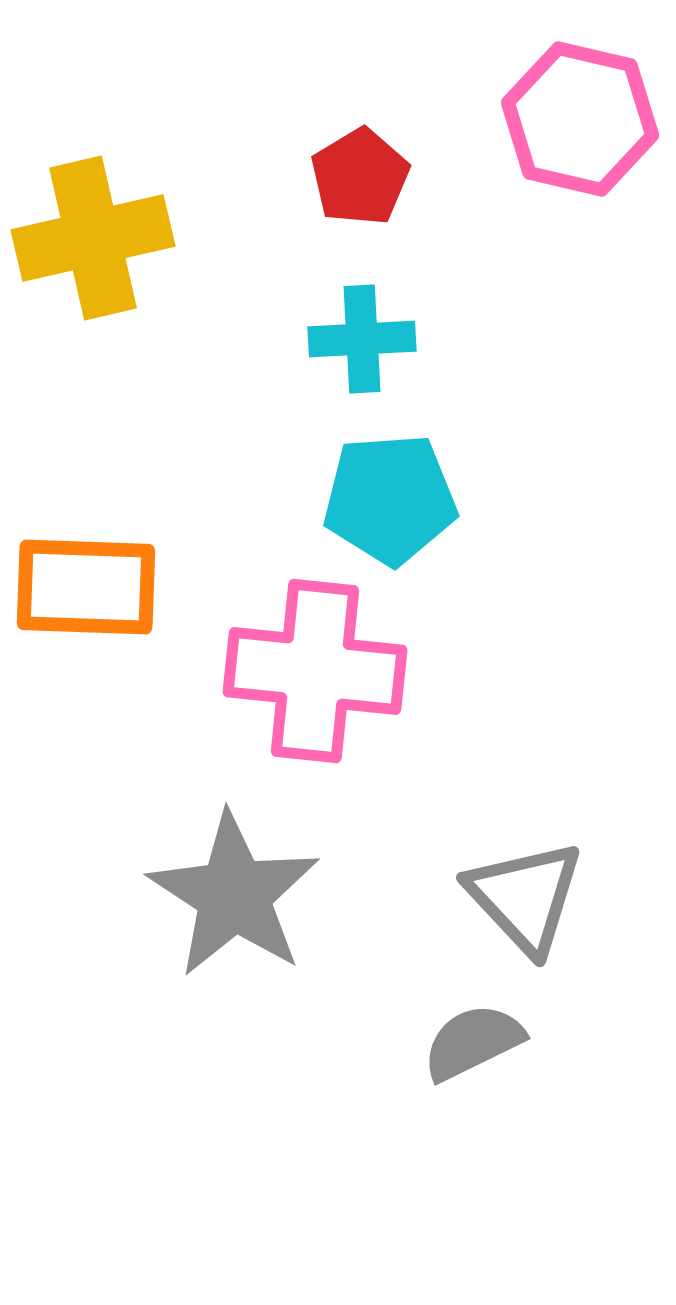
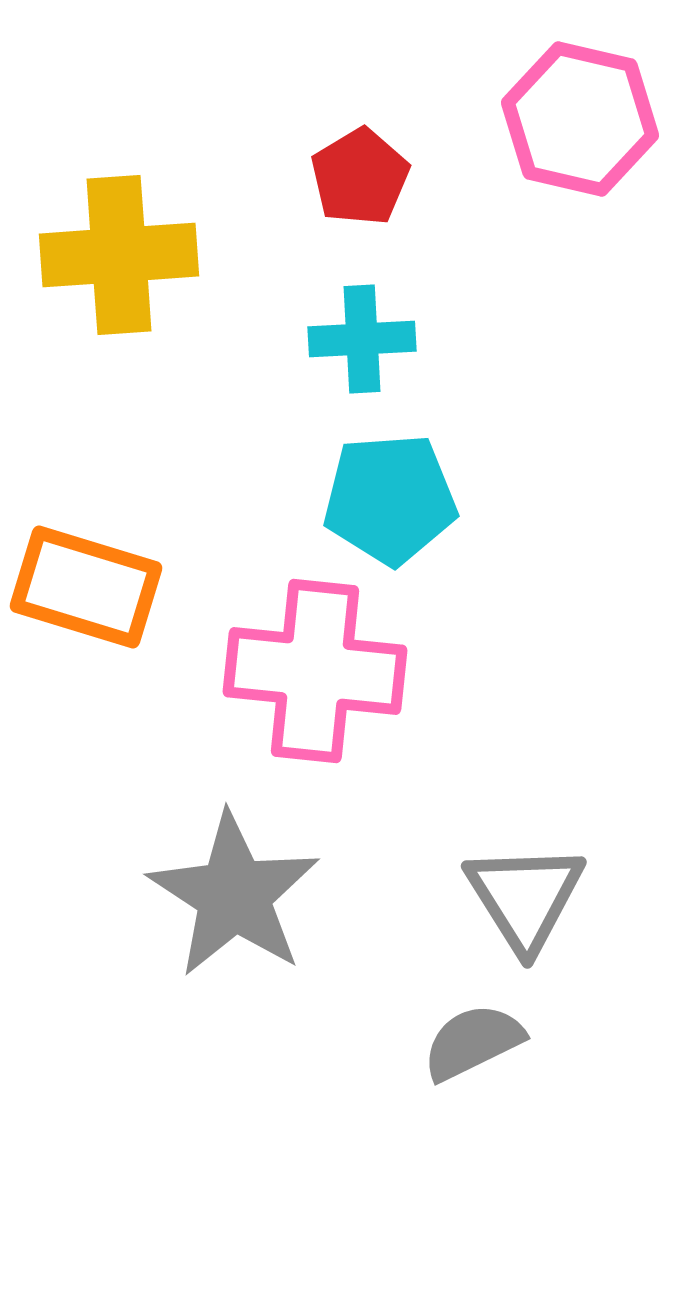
yellow cross: moved 26 px right, 17 px down; rotated 9 degrees clockwise
orange rectangle: rotated 15 degrees clockwise
gray triangle: rotated 11 degrees clockwise
